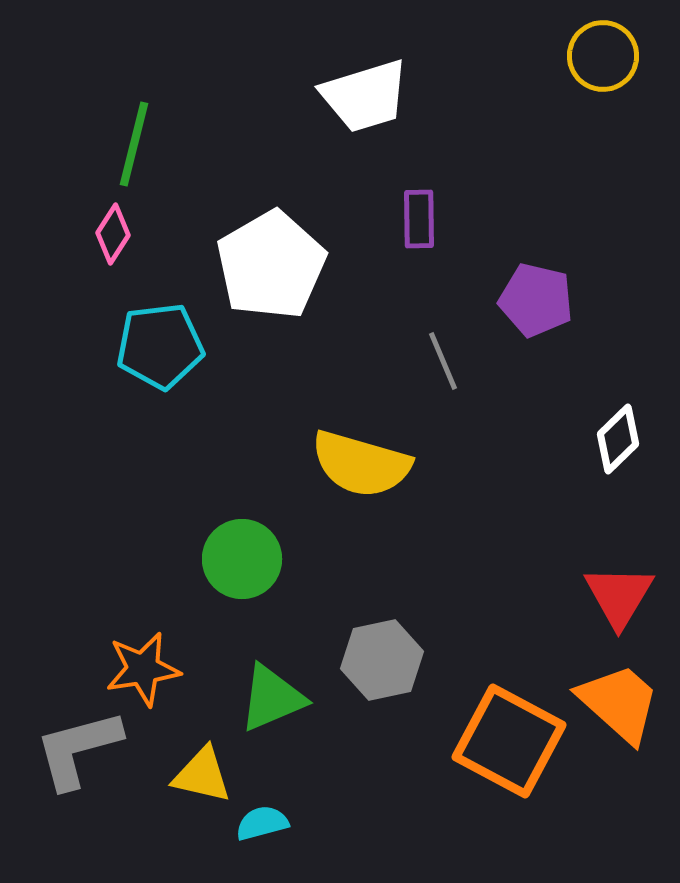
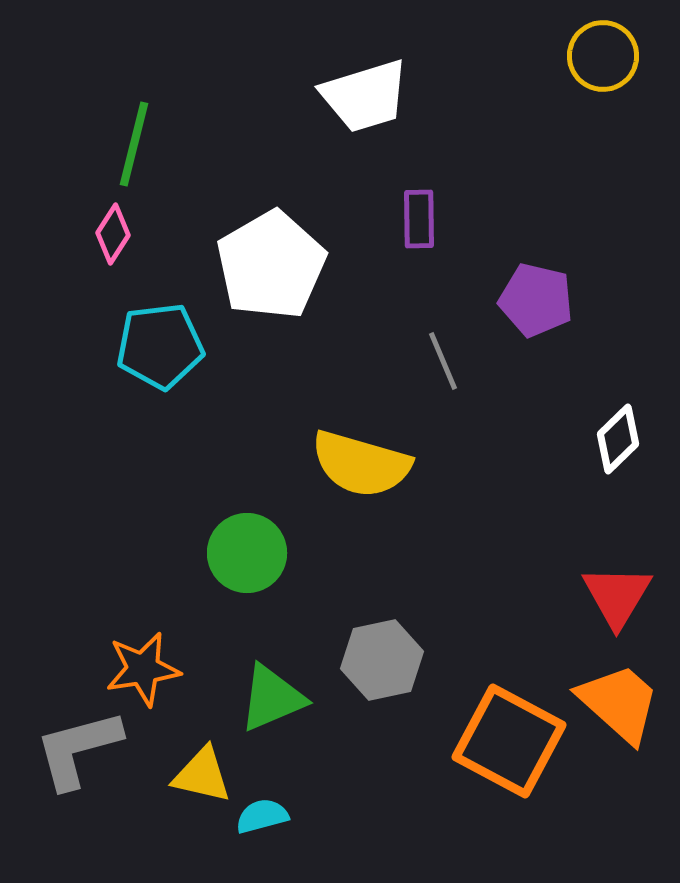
green circle: moved 5 px right, 6 px up
red triangle: moved 2 px left
cyan semicircle: moved 7 px up
